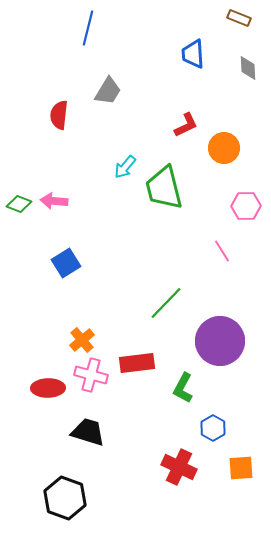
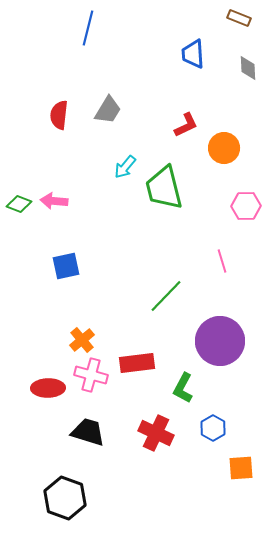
gray trapezoid: moved 19 px down
pink line: moved 10 px down; rotated 15 degrees clockwise
blue square: moved 3 px down; rotated 20 degrees clockwise
green line: moved 7 px up
red cross: moved 23 px left, 34 px up
